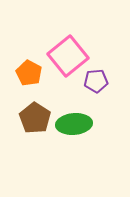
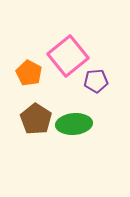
brown pentagon: moved 1 px right, 1 px down
